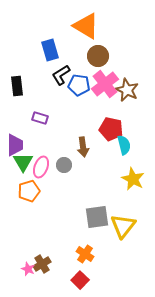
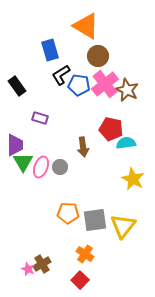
black rectangle: rotated 30 degrees counterclockwise
cyan semicircle: moved 2 px right, 2 px up; rotated 84 degrees counterclockwise
gray circle: moved 4 px left, 2 px down
orange pentagon: moved 39 px right, 22 px down; rotated 20 degrees clockwise
gray square: moved 2 px left, 3 px down
